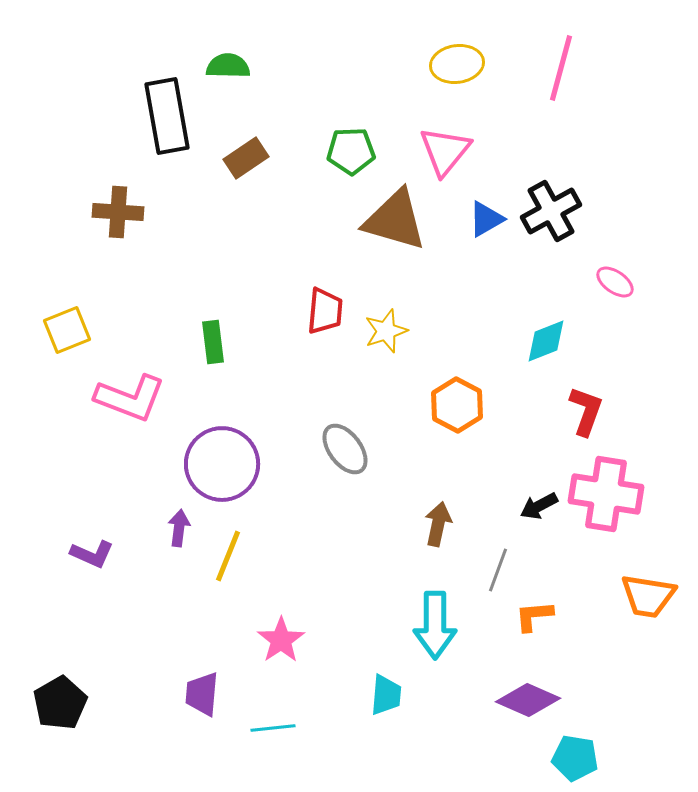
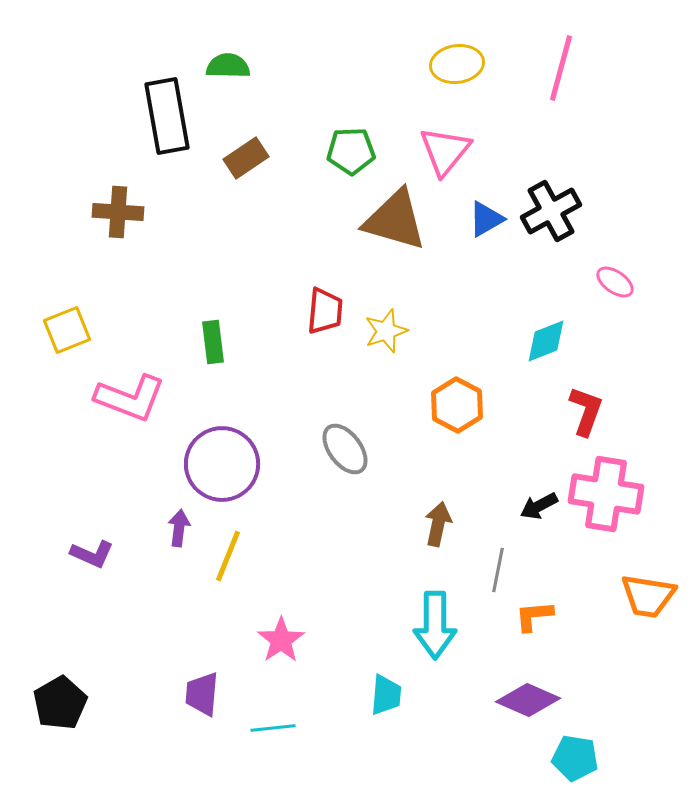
gray line: rotated 9 degrees counterclockwise
